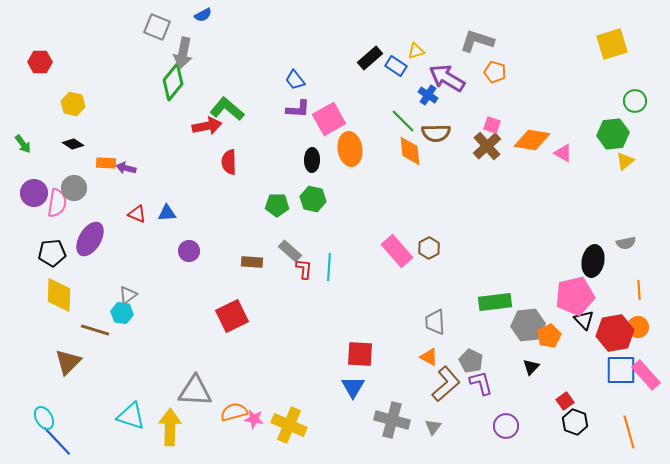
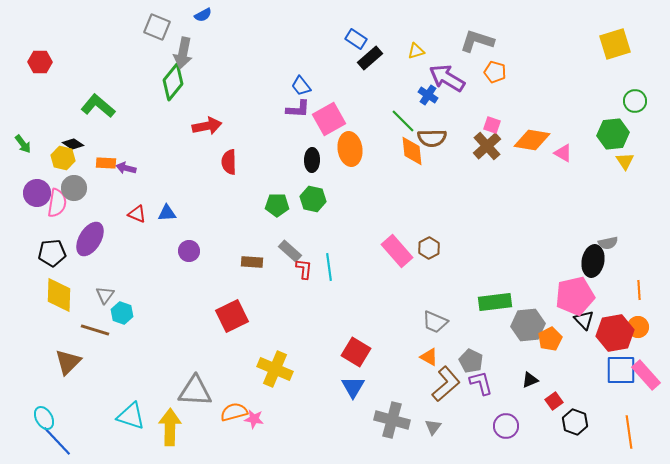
yellow square at (612, 44): moved 3 px right
blue rectangle at (396, 66): moved 40 px left, 27 px up
blue trapezoid at (295, 80): moved 6 px right, 6 px down
yellow hexagon at (73, 104): moved 10 px left, 54 px down
green L-shape at (227, 109): moved 129 px left, 3 px up
brown semicircle at (436, 133): moved 4 px left, 5 px down
orange diamond at (410, 151): moved 2 px right
yellow triangle at (625, 161): rotated 24 degrees counterclockwise
purple circle at (34, 193): moved 3 px right
gray semicircle at (626, 243): moved 18 px left
cyan line at (329, 267): rotated 12 degrees counterclockwise
gray triangle at (128, 295): moved 23 px left; rotated 18 degrees counterclockwise
cyan hexagon at (122, 313): rotated 10 degrees clockwise
gray trapezoid at (435, 322): rotated 64 degrees counterclockwise
orange pentagon at (549, 336): moved 1 px right, 3 px down
red square at (360, 354): moved 4 px left, 2 px up; rotated 28 degrees clockwise
black triangle at (531, 367): moved 1 px left, 13 px down; rotated 24 degrees clockwise
red square at (565, 401): moved 11 px left
yellow cross at (289, 425): moved 14 px left, 56 px up
orange line at (629, 432): rotated 8 degrees clockwise
